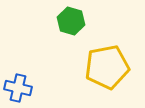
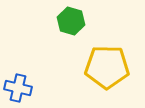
yellow pentagon: rotated 12 degrees clockwise
